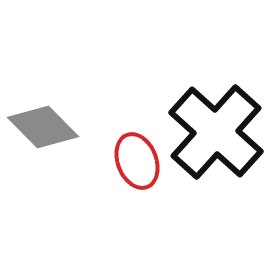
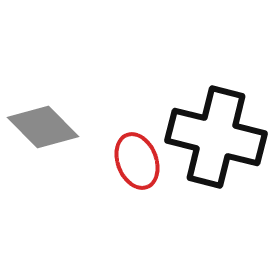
black cross: moved 5 px down; rotated 28 degrees counterclockwise
